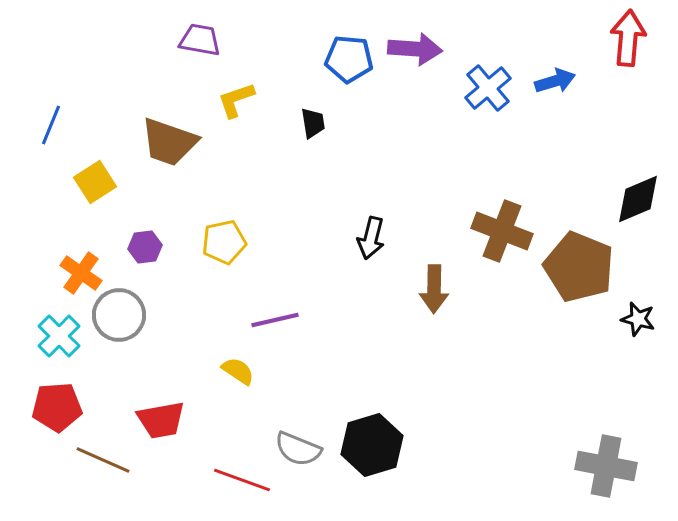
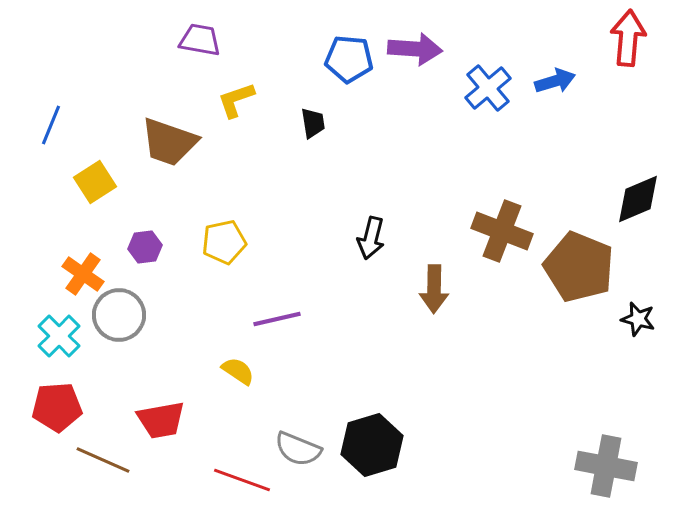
orange cross: moved 2 px right, 1 px down
purple line: moved 2 px right, 1 px up
